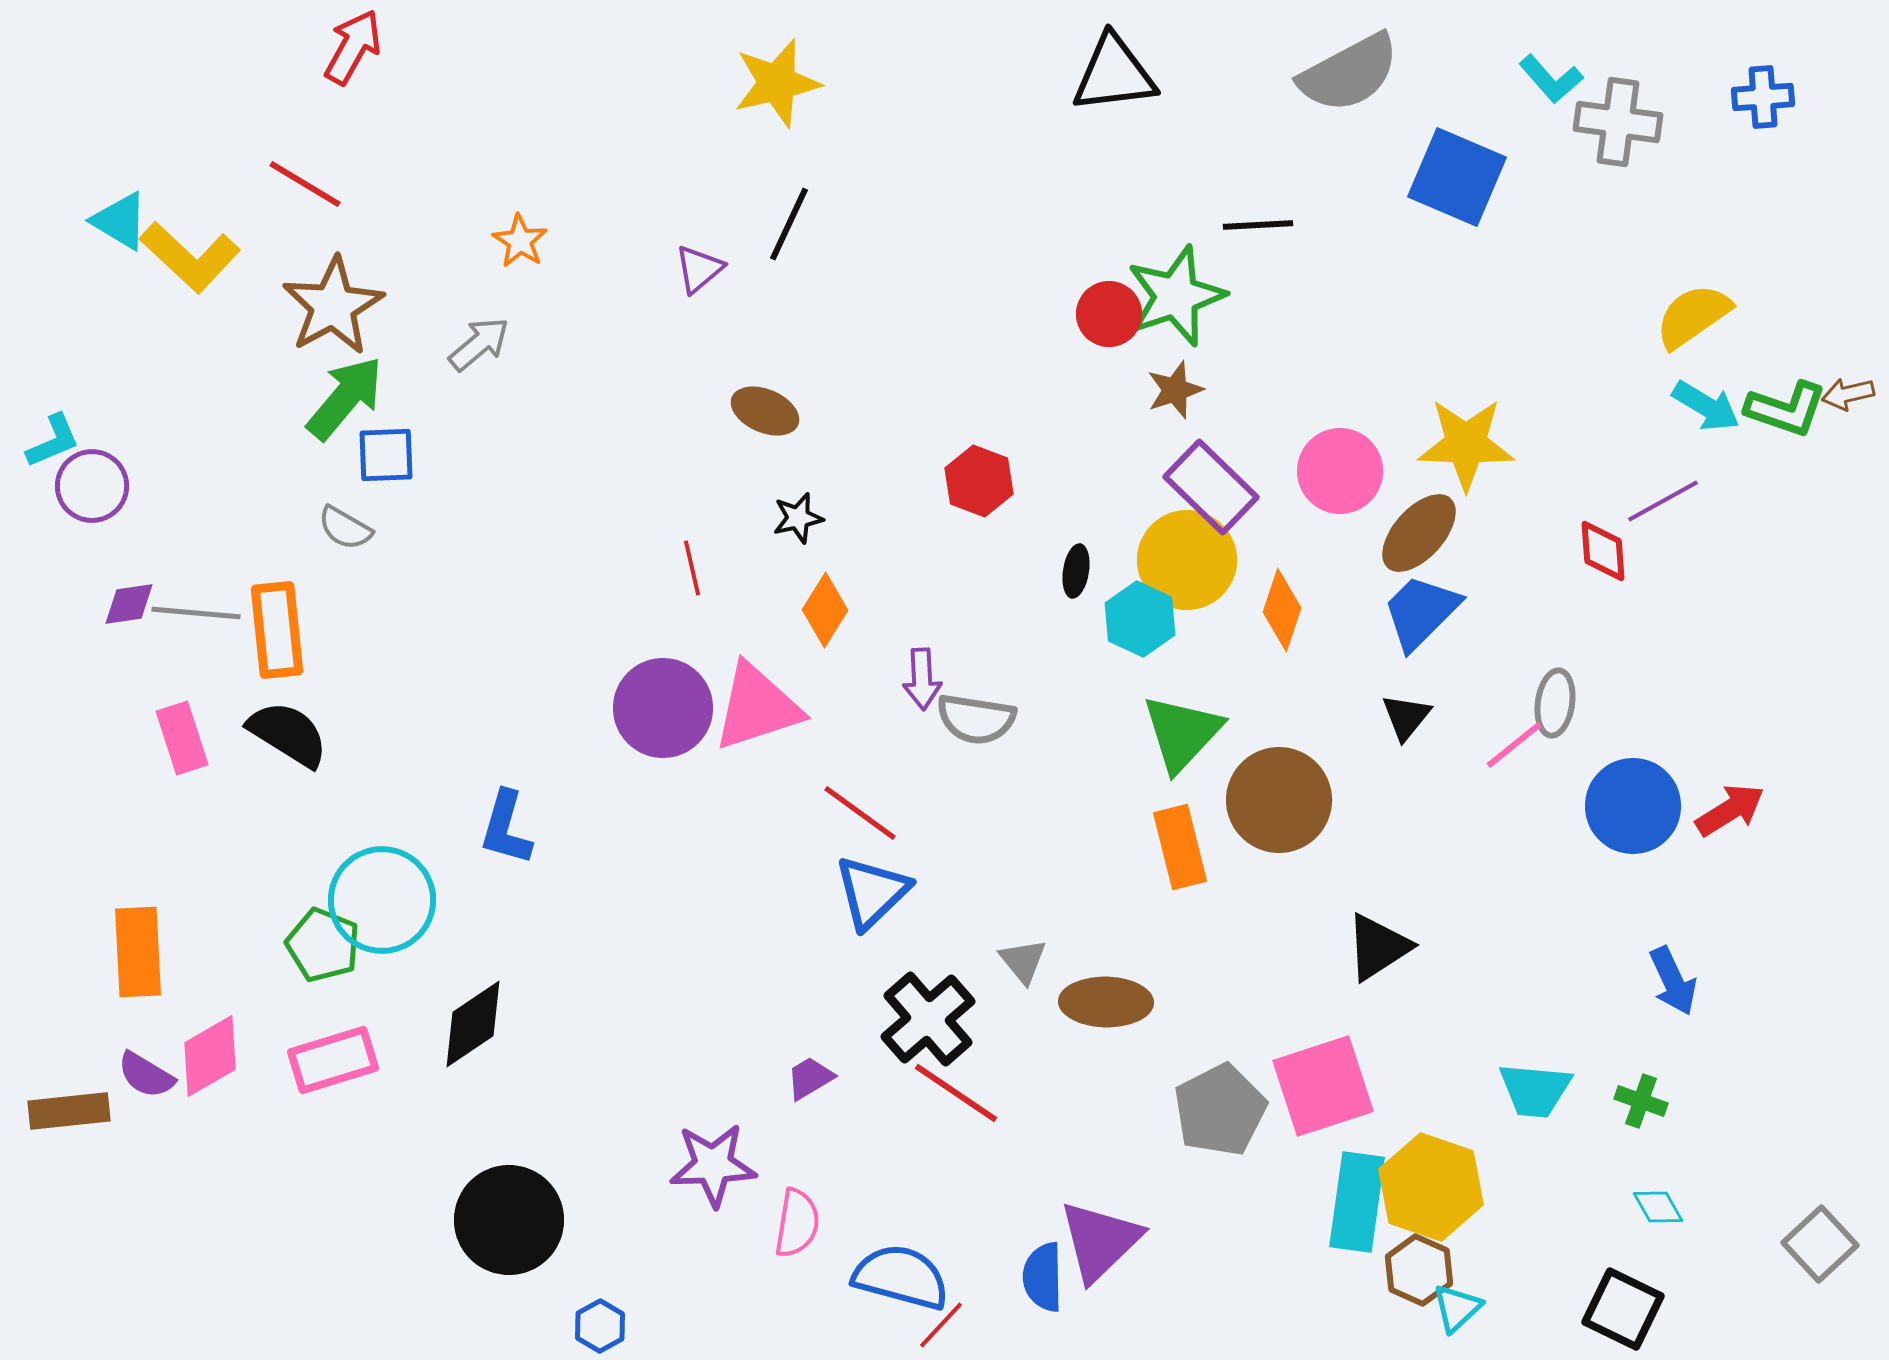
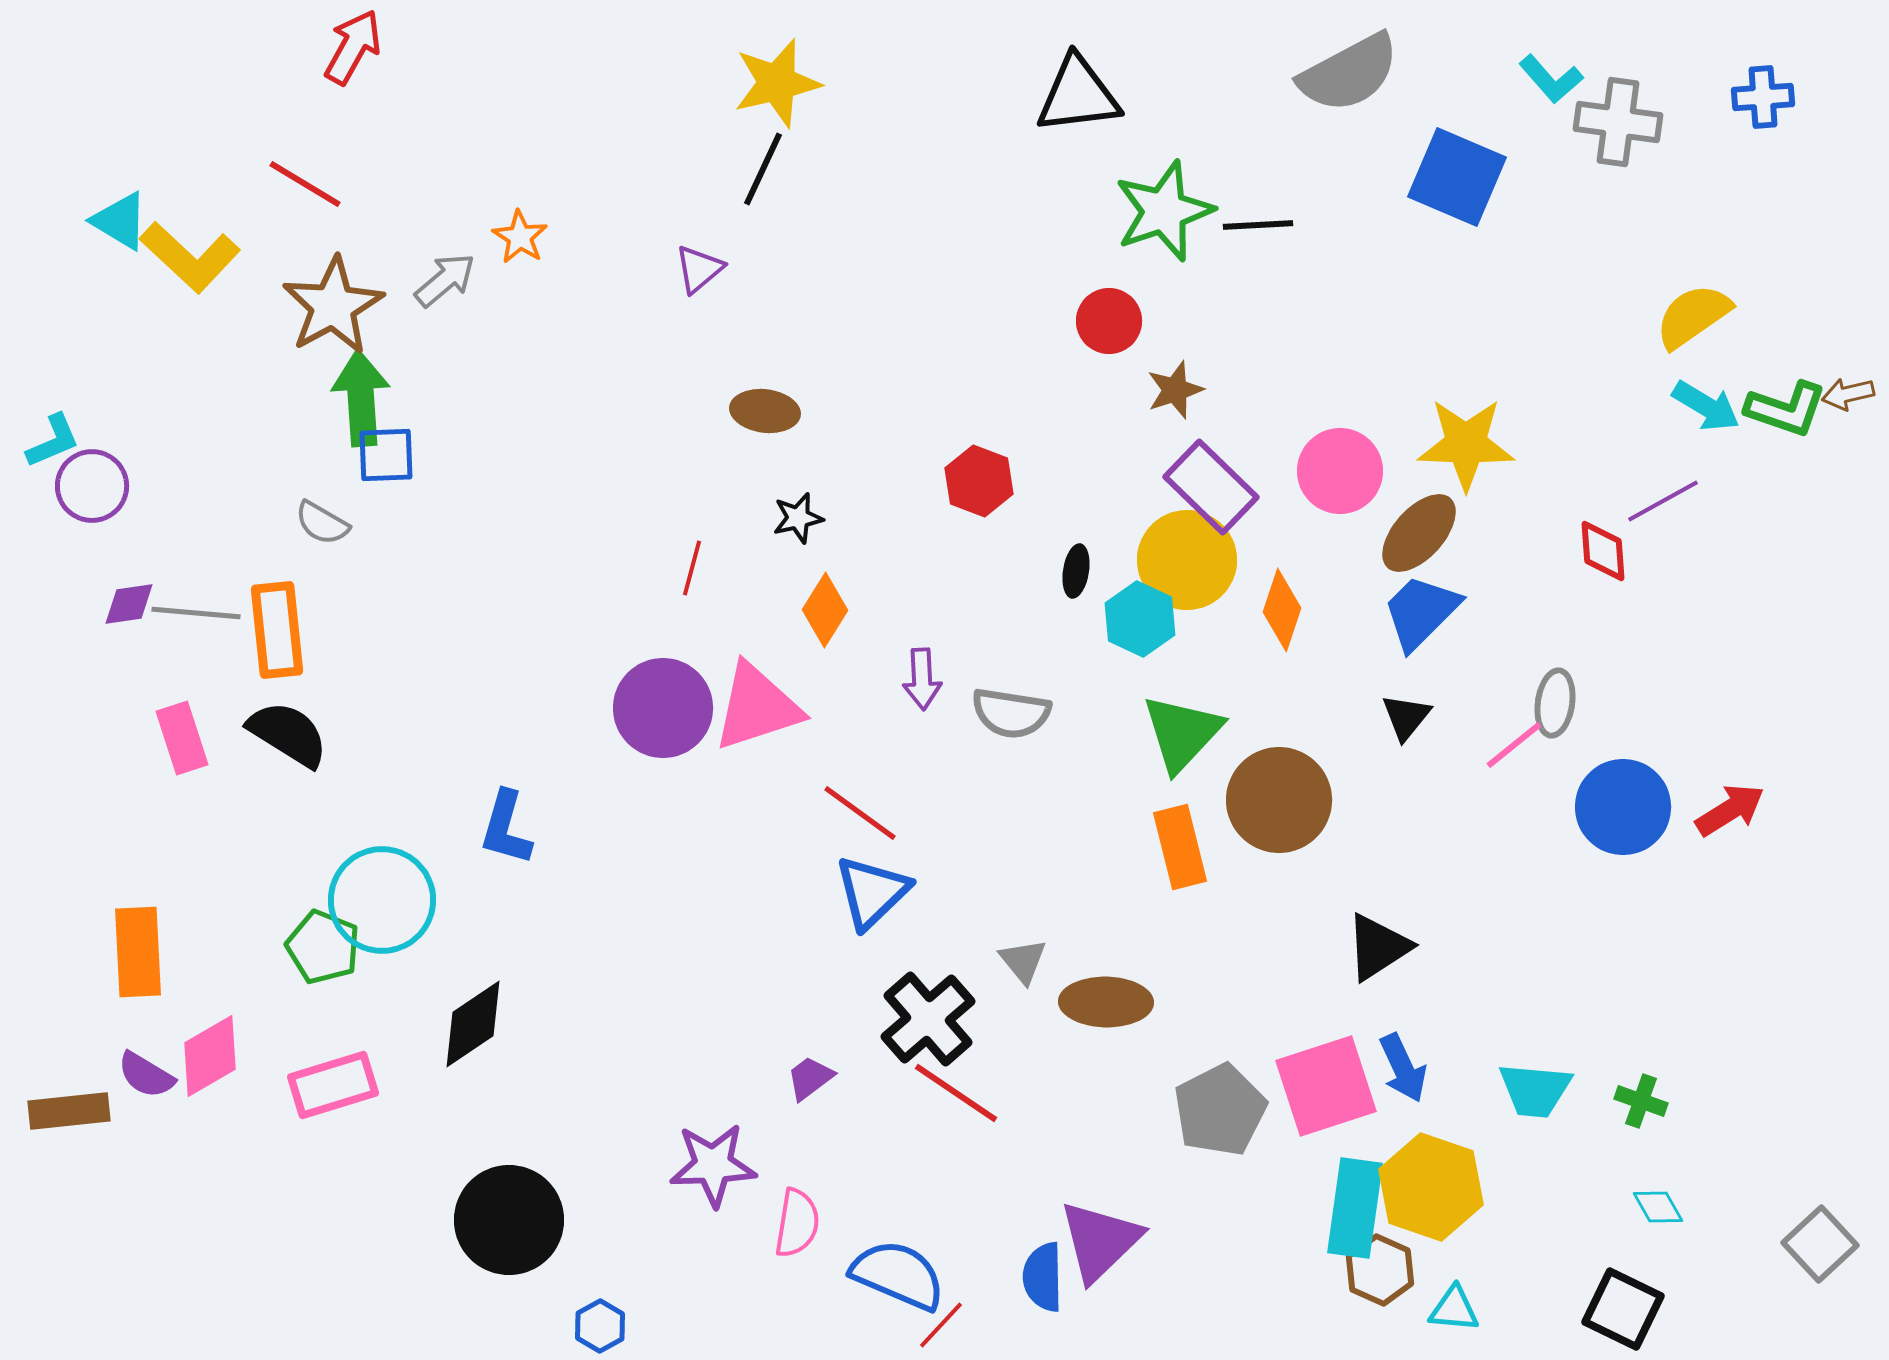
black triangle at (1114, 74): moved 36 px left, 21 px down
black line at (789, 224): moved 26 px left, 55 px up
orange star at (520, 241): moved 4 px up
green star at (1176, 296): moved 12 px left, 85 px up
red circle at (1109, 314): moved 7 px down
gray arrow at (479, 344): moved 34 px left, 64 px up
green arrow at (345, 398): moved 16 px right; rotated 44 degrees counterclockwise
brown ellipse at (765, 411): rotated 16 degrees counterclockwise
gray semicircle at (345, 528): moved 23 px left, 5 px up
red line at (692, 568): rotated 28 degrees clockwise
gray semicircle at (976, 719): moved 35 px right, 6 px up
blue circle at (1633, 806): moved 10 px left, 1 px down
green pentagon at (323, 945): moved 2 px down
blue arrow at (1673, 981): moved 270 px left, 87 px down
pink rectangle at (333, 1060): moved 25 px down
purple trapezoid at (810, 1078): rotated 6 degrees counterclockwise
pink square at (1323, 1086): moved 3 px right
cyan rectangle at (1357, 1202): moved 2 px left, 6 px down
brown hexagon at (1419, 1270): moved 39 px left
blue semicircle at (901, 1277): moved 3 px left, 2 px up; rotated 8 degrees clockwise
cyan triangle at (1457, 1308): moved 3 px left, 1 px down; rotated 48 degrees clockwise
